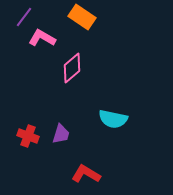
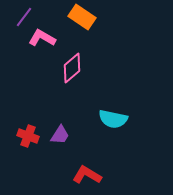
purple trapezoid: moved 1 px left, 1 px down; rotated 15 degrees clockwise
red L-shape: moved 1 px right, 1 px down
